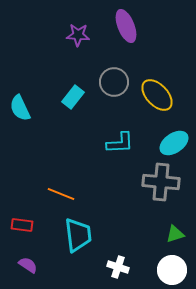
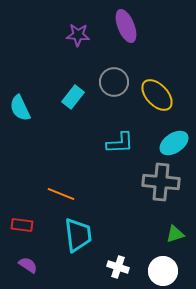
white circle: moved 9 px left, 1 px down
